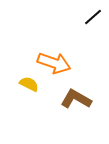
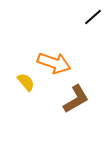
yellow semicircle: moved 3 px left, 2 px up; rotated 24 degrees clockwise
brown L-shape: rotated 120 degrees clockwise
